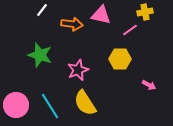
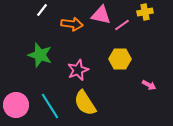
pink line: moved 8 px left, 5 px up
